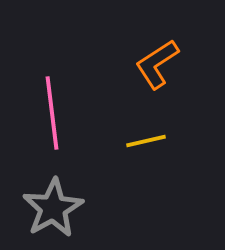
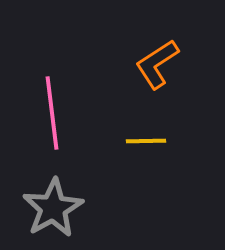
yellow line: rotated 12 degrees clockwise
